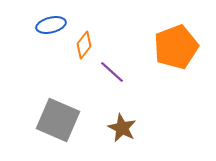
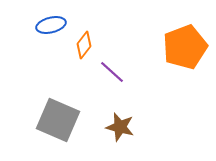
orange pentagon: moved 9 px right
brown star: moved 2 px left, 1 px up; rotated 12 degrees counterclockwise
